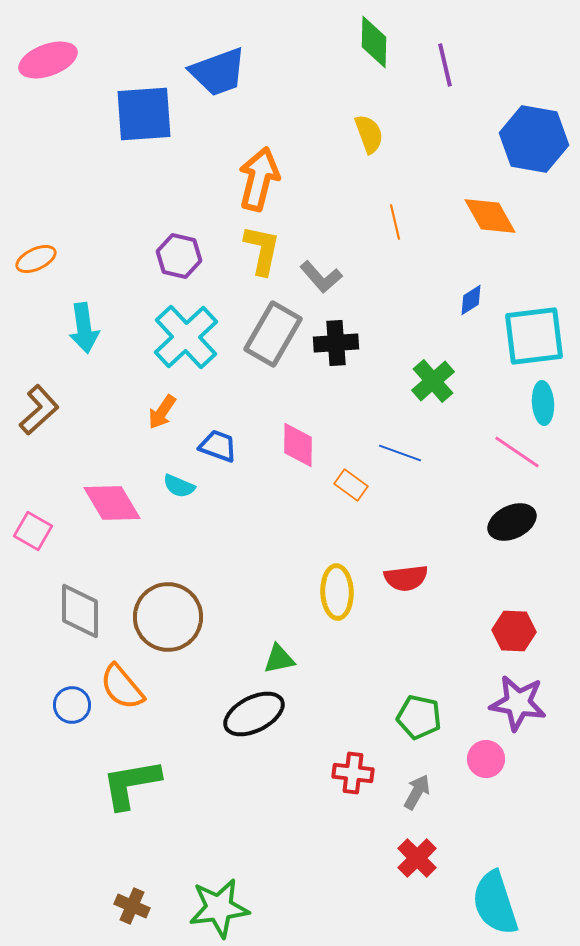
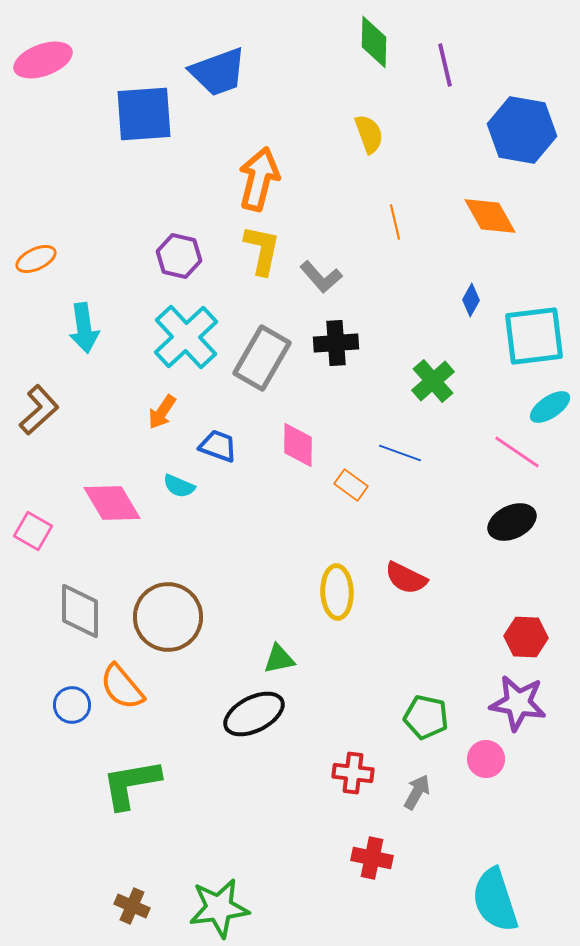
pink ellipse at (48, 60): moved 5 px left
blue hexagon at (534, 139): moved 12 px left, 9 px up
blue diamond at (471, 300): rotated 28 degrees counterclockwise
gray rectangle at (273, 334): moved 11 px left, 24 px down
cyan ellipse at (543, 403): moved 7 px right, 4 px down; rotated 60 degrees clockwise
red semicircle at (406, 578): rotated 33 degrees clockwise
red hexagon at (514, 631): moved 12 px right, 6 px down
green pentagon at (419, 717): moved 7 px right
red cross at (417, 858): moved 45 px left; rotated 33 degrees counterclockwise
cyan semicircle at (495, 903): moved 3 px up
